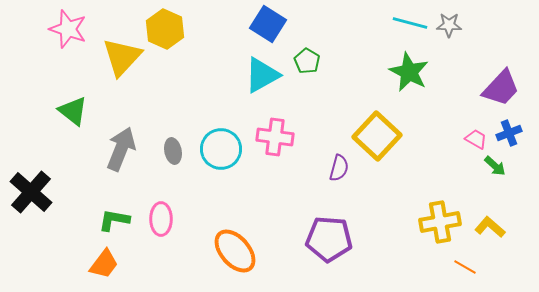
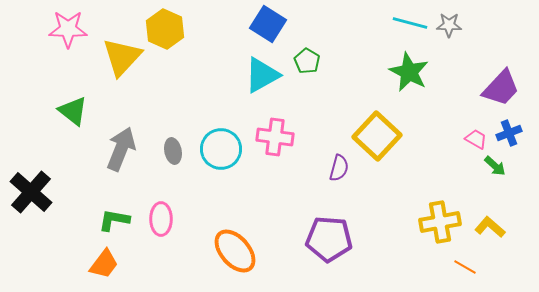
pink star: rotated 18 degrees counterclockwise
